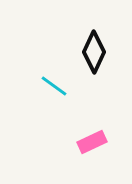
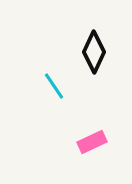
cyan line: rotated 20 degrees clockwise
